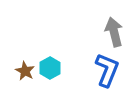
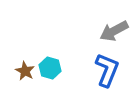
gray arrow: moved 1 px up; rotated 104 degrees counterclockwise
cyan hexagon: rotated 15 degrees counterclockwise
